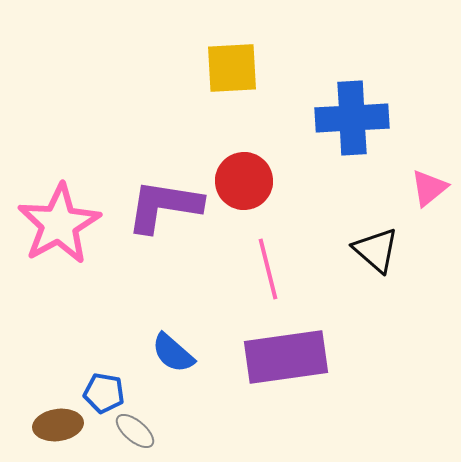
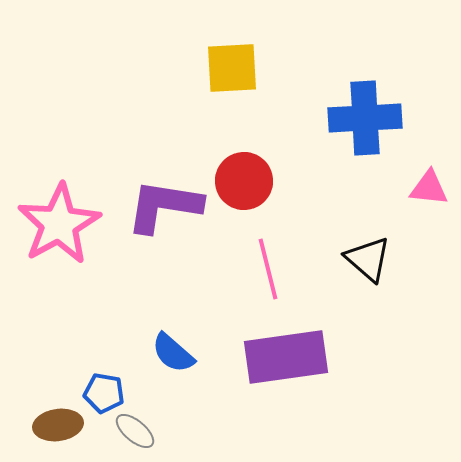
blue cross: moved 13 px right
pink triangle: rotated 45 degrees clockwise
black triangle: moved 8 px left, 9 px down
